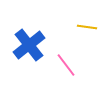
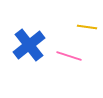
pink line: moved 3 px right, 9 px up; rotated 35 degrees counterclockwise
